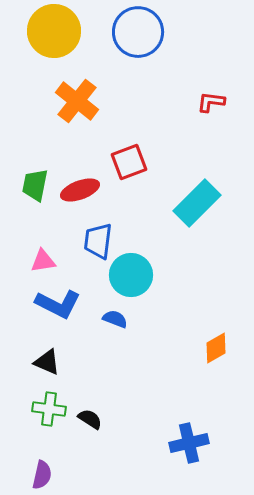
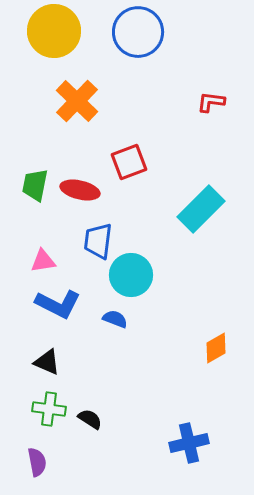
orange cross: rotated 6 degrees clockwise
red ellipse: rotated 33 degrees clockwise
cyan rectangle: moved 4 px right, 6 px down
purple semicircle: moved 5 px left, 13 px up; rotated 24 degrees counterclockwise
